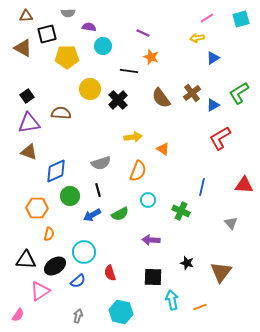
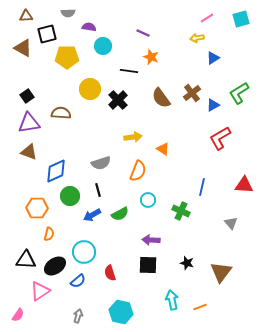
black square at (153, 277): moved 5 px left, 12 px up
